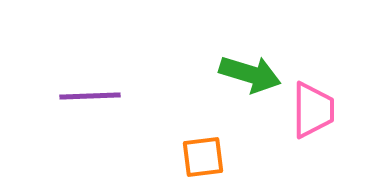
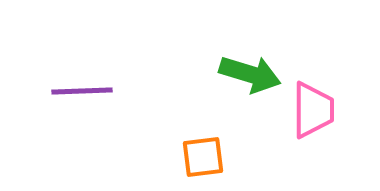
purple line: moved 8 px left, 5 px up
